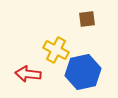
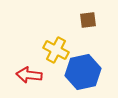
brown square: moved 1 px right, 1 px down
red arrow: moved 1 px right, 1 px down
